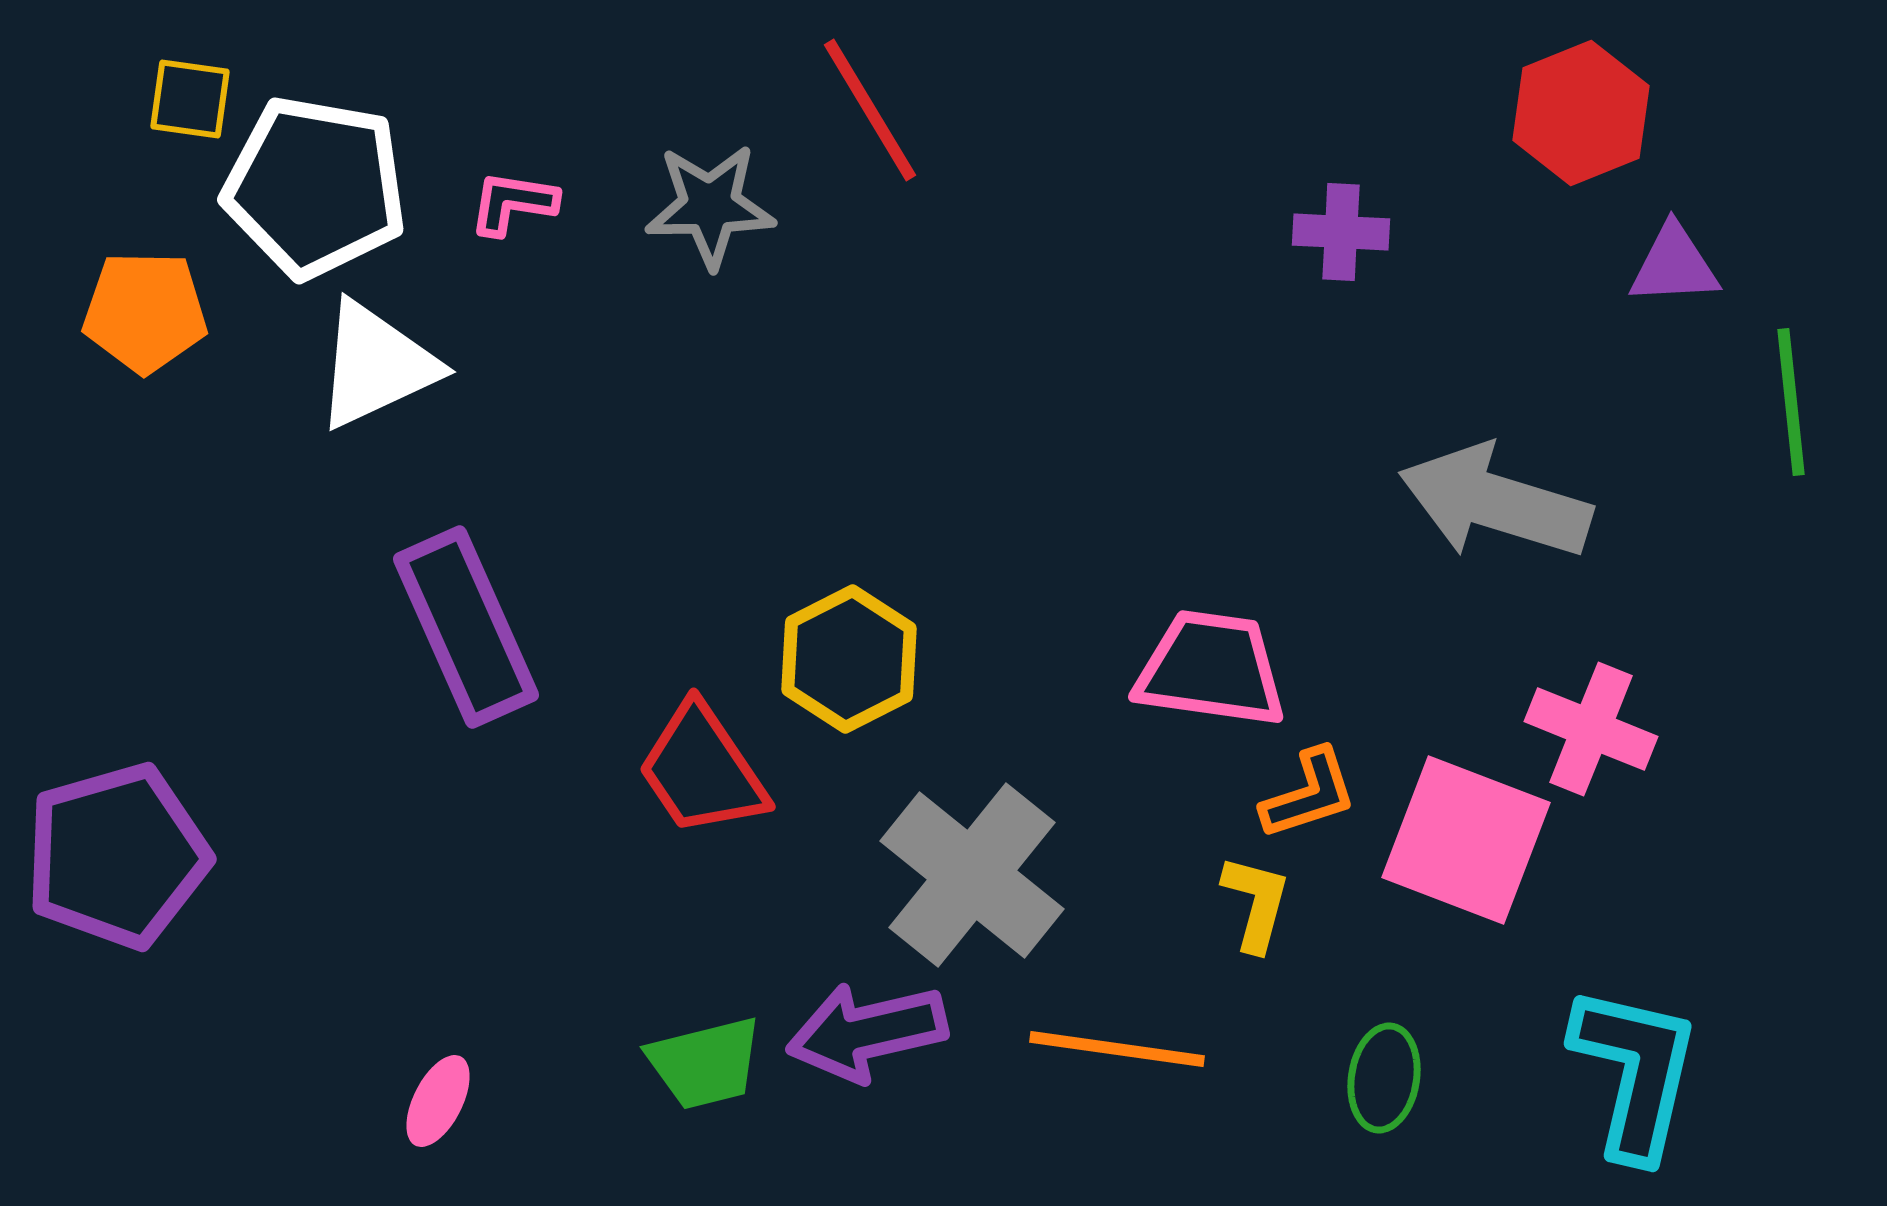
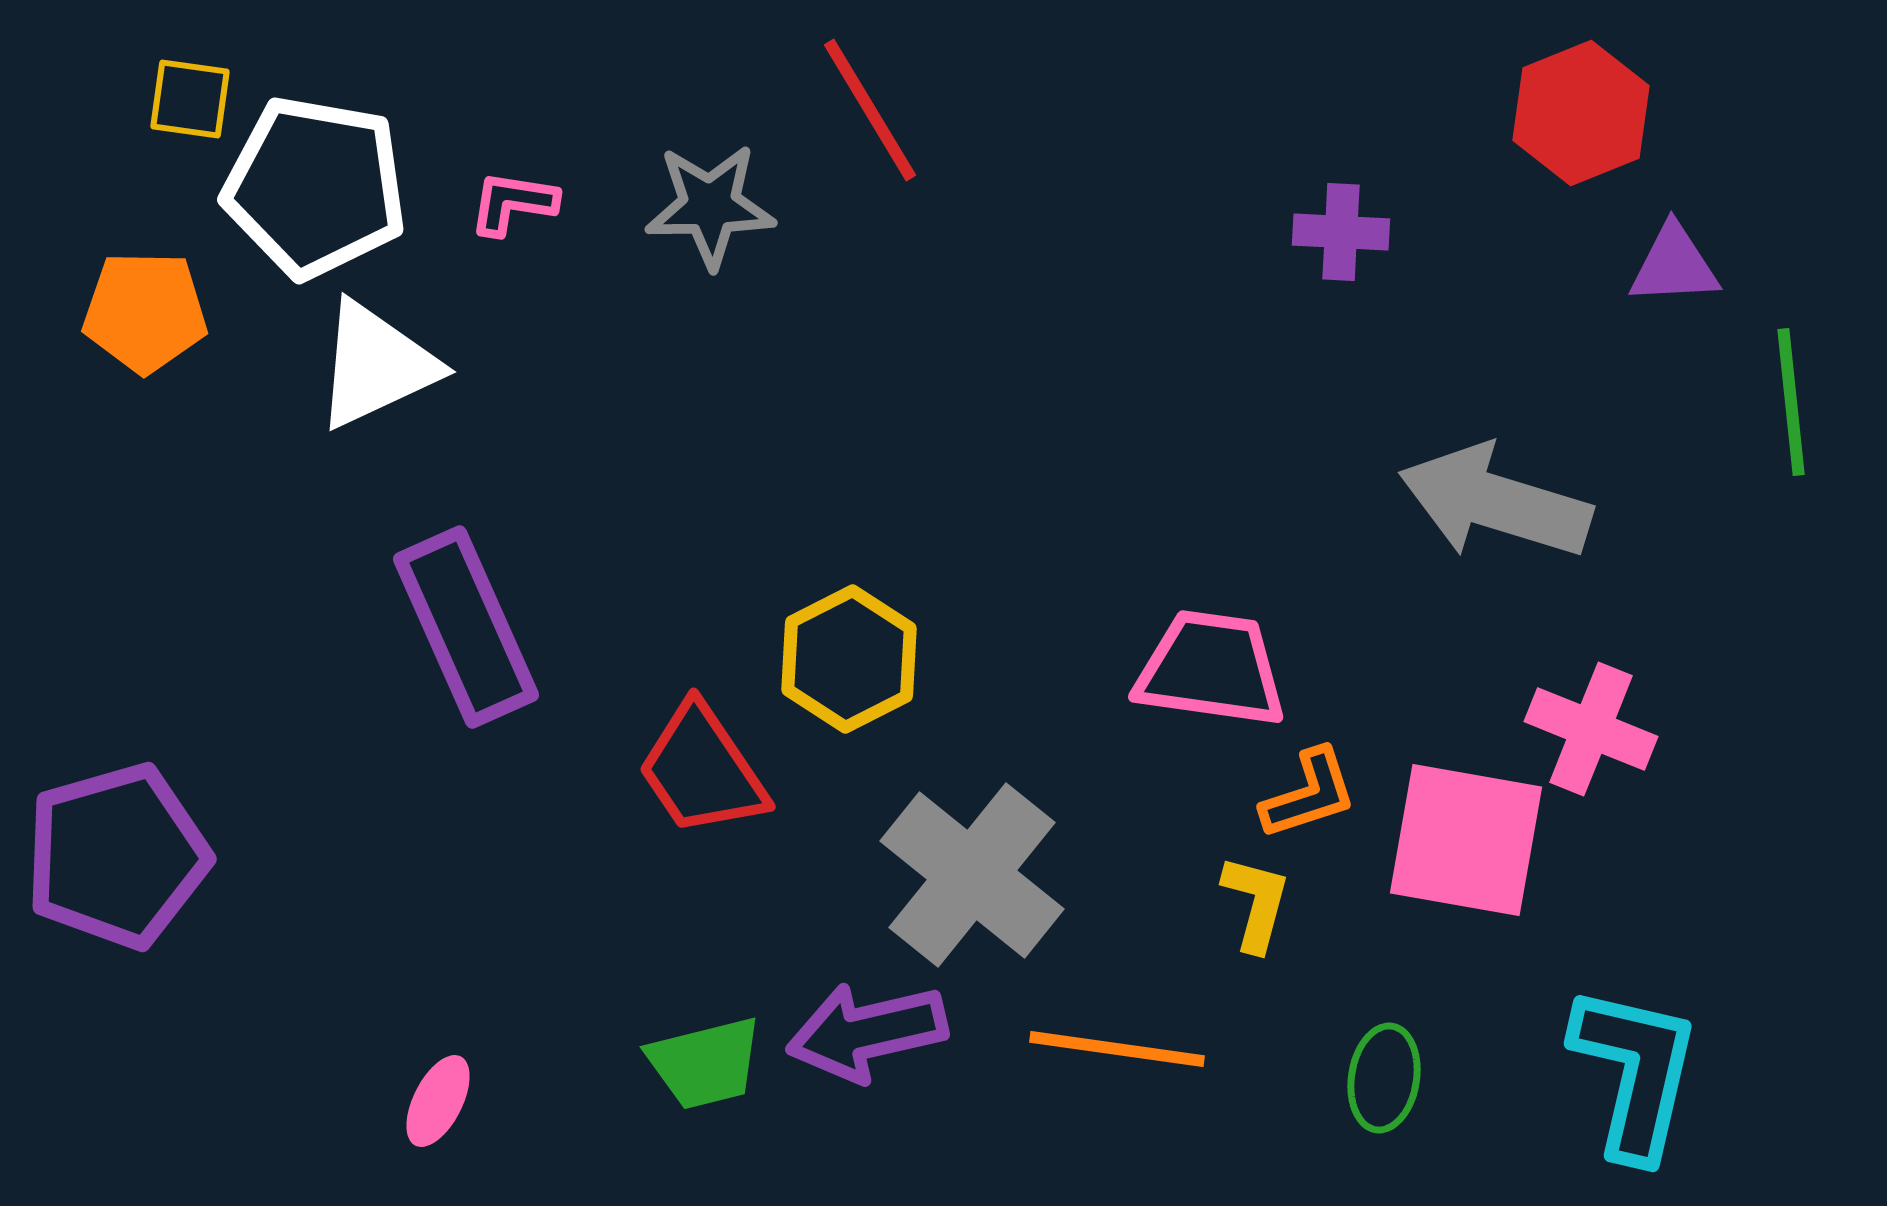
pink square: rotated 11 degrees counterclockwise
